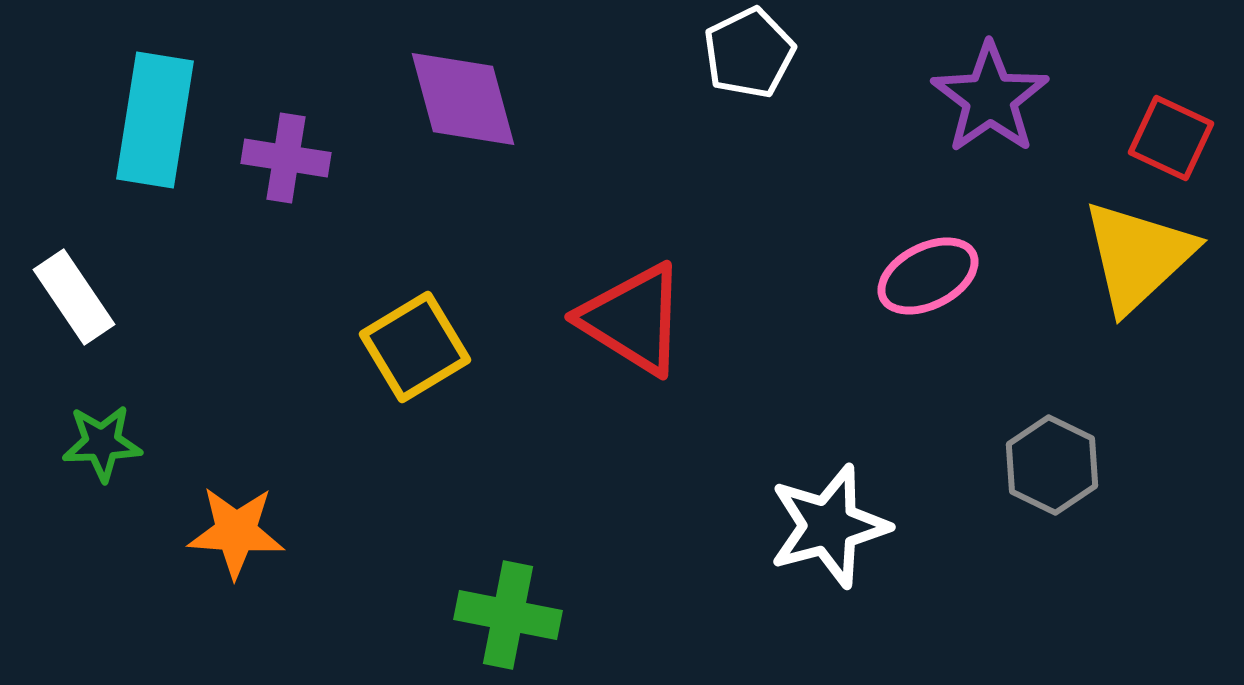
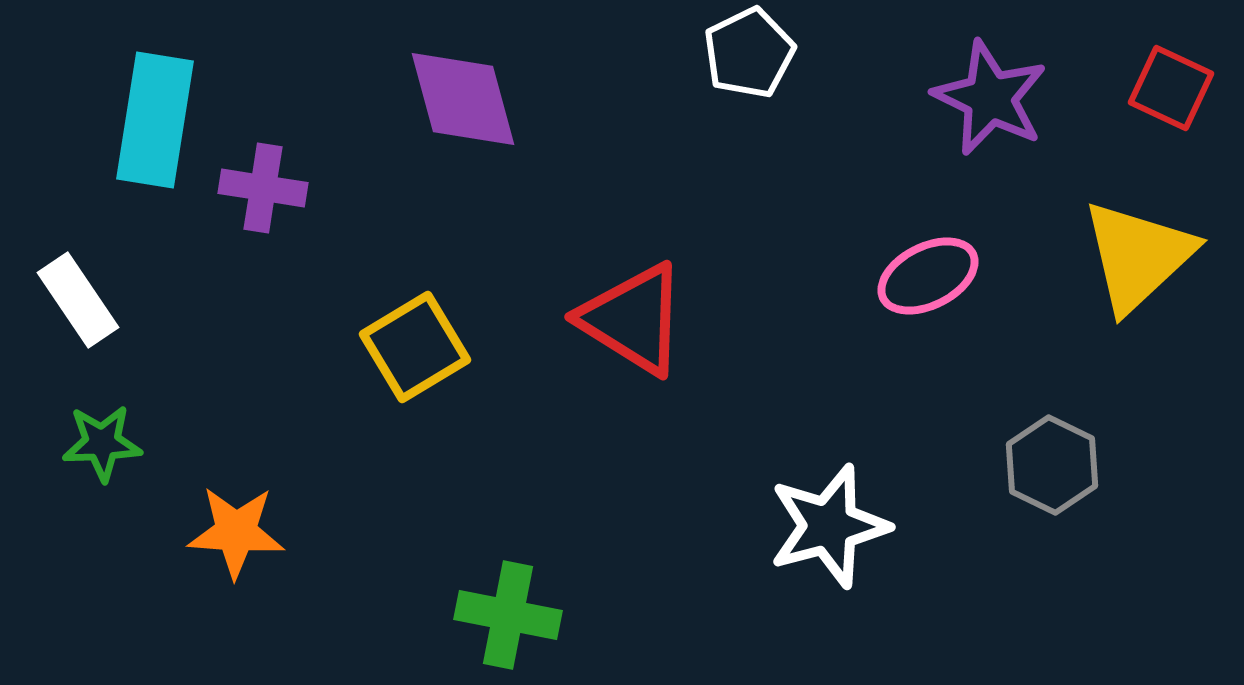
purple star: rotated 11 degrees counterclockwise
red square: moved 50 px up
purple cross: moved 23 px left, 30 px down
white rectangle: moved 4 px right, 3 px down
